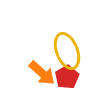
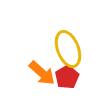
yellow ellipse: moved 1 px right, 2 px up
